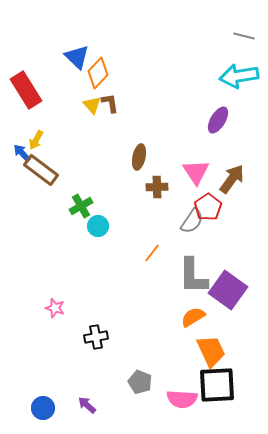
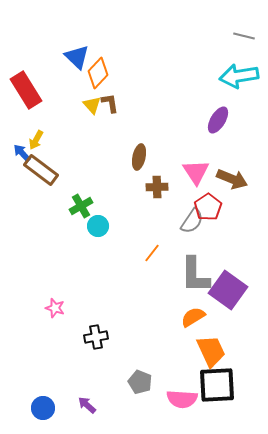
brown arrow: rotated 76 degrees clockwise
gray L-shape: moved 2 px right, 1 px up
